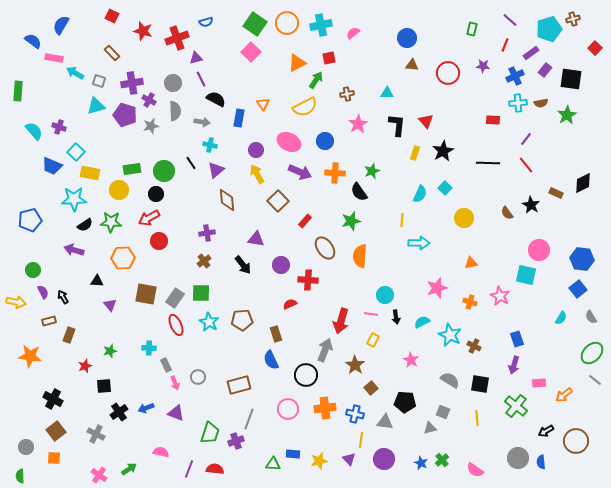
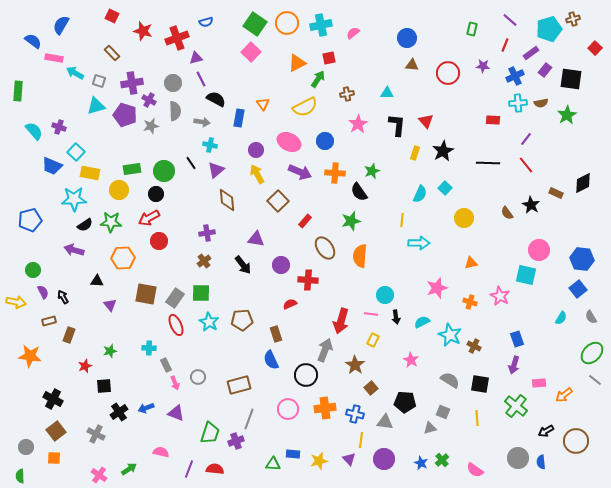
green arrow at (316, 80): moved 2 px right, 1 px up
